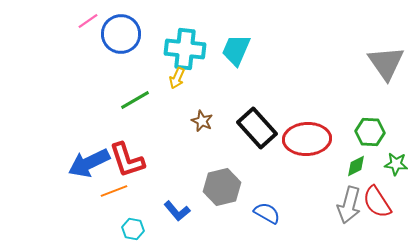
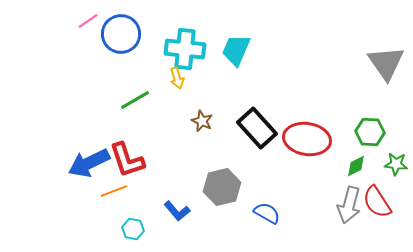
yellow arrow: rotated 40 degrees counterclockwise
red ellipse: rotated 12 degrees clockwise
